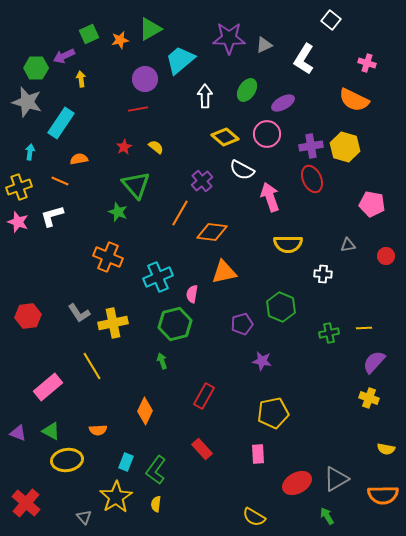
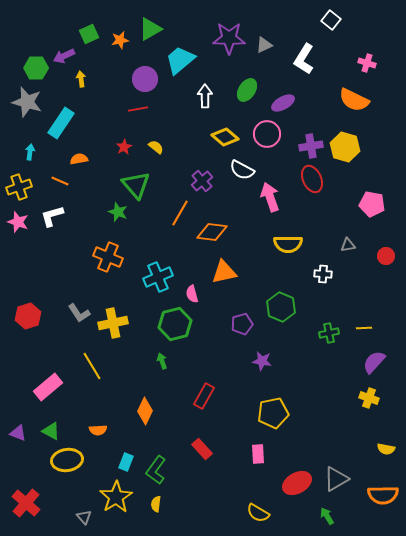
pink semicircle at (192, 294): rotated 24 degrees counterclockwise
red hexagon at (28, 316): rotated 10 degrees counterclockwise
yellow semicircle at (254, 517): moved 4 px right, 4 px up
